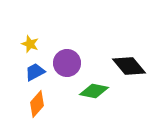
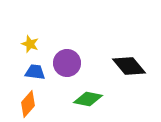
blue trapezoid: rotated 35 degrees clockwise
green diamond: moved 6 px left, 8 px down
orange diamond: moved 9 px left
